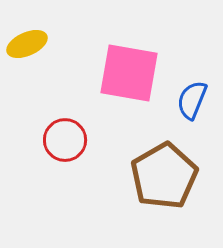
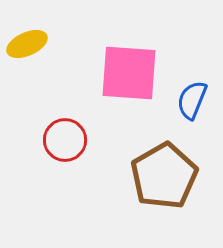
pink square: rotated 6 degrees counterclockwise
